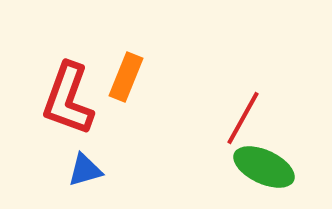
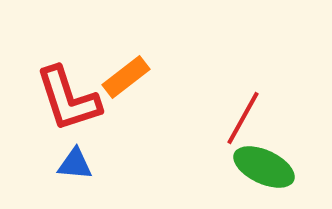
orange rectangle: rotated 30 degrees clockwise
red L-shape: rotated 38 degrees counterclockwise
blue triangle: moved 10 px left, 6 px up; rotated 21 degrees clockwise
